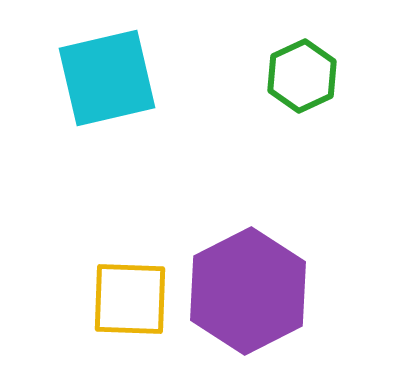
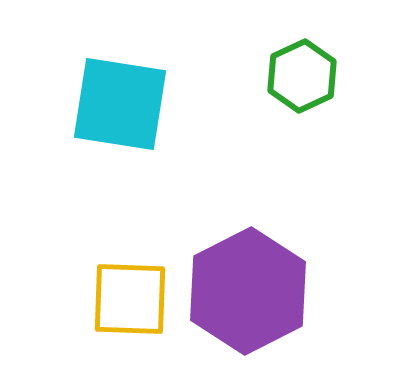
cyan square: moved 13 px right, 26 px down; rotated 22 degrees clockwise
